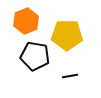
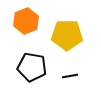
black pentagon: moved 3 px left, 11 px down
